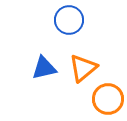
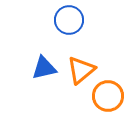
orange triangle: moved 2 px left, 2 px down
orange circle: moved 3 px up
